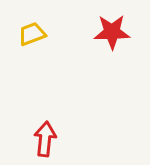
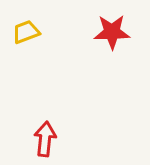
yellow trapezoid: moved 6 px left, 2 px up
